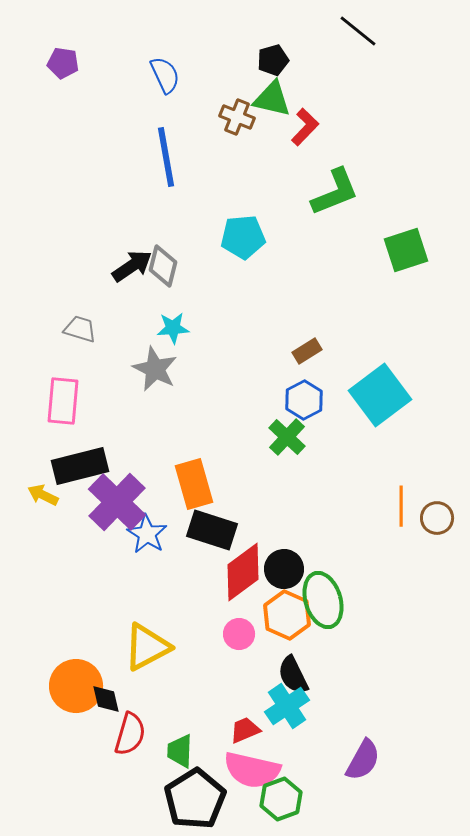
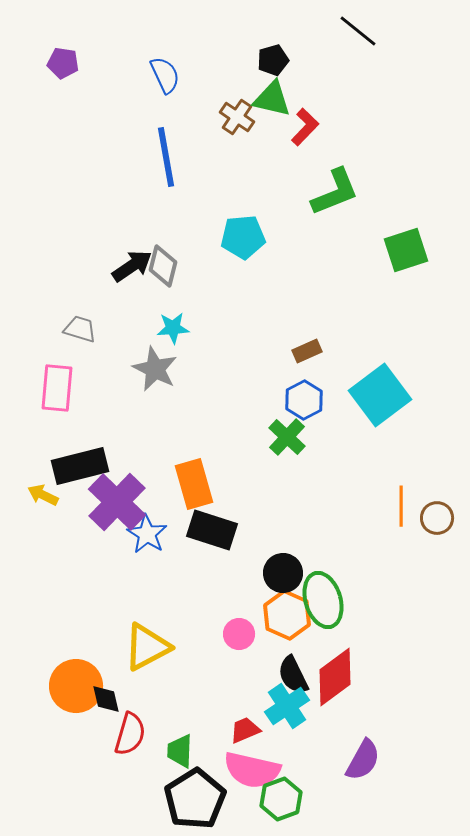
brown cross at (237, 117): rotated 12 degrees clockwise
brown rectangle at (307, 351): rotated 8 degrees clockwise
pink rectangle at (63, 401): moved 6 px left, 13 px up
black circle at (284, 569): moved 1 px left, 4 px down
red diamond at (243, 572): moved 92 px right, 105 px down
